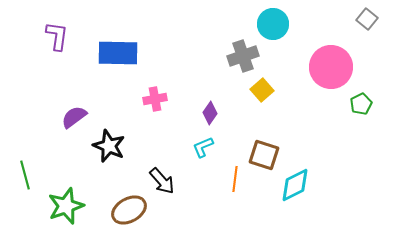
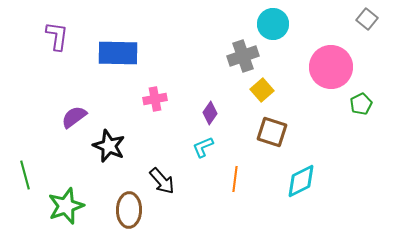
brown square: moved 8 px right, 23 px up
cyan diamond: moved 6 px right, 4 px up
brown ellipse: rotated 60 degrees counterclockwise
